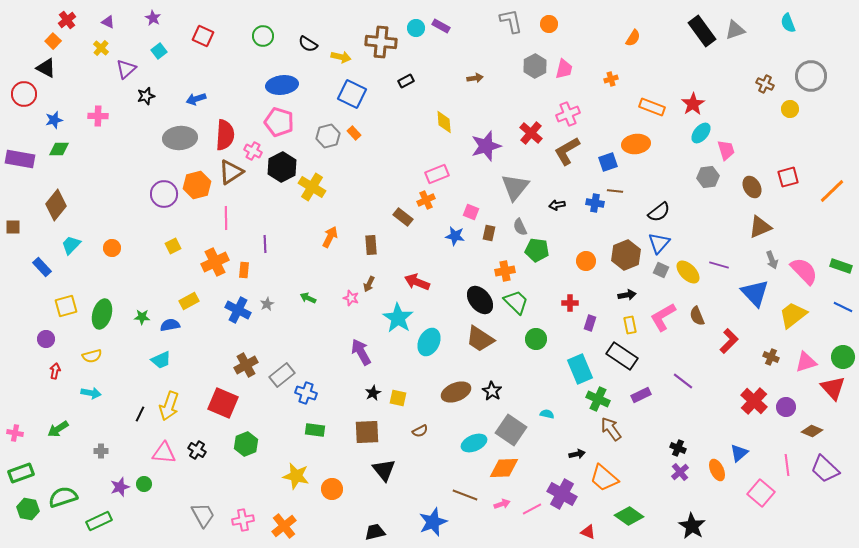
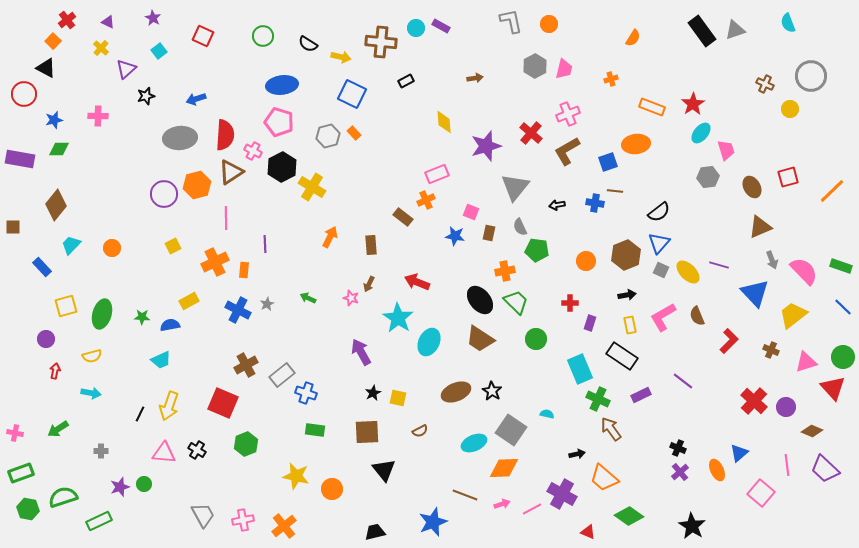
blue line at (843, 307): rotated 18 degrees clockwise
brown cross at (771, 357): moved 7 px up
